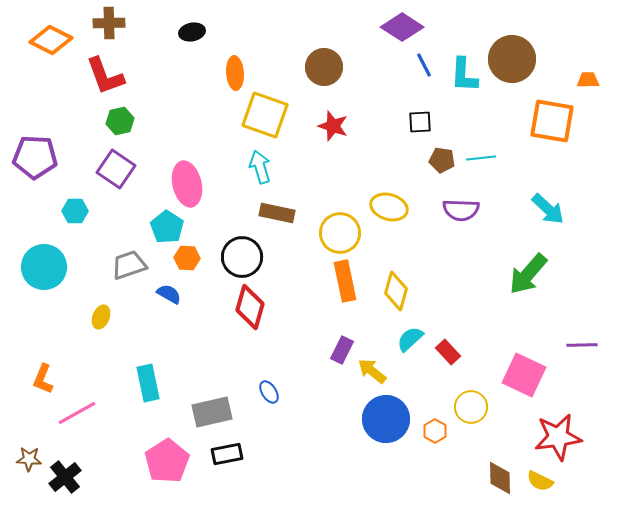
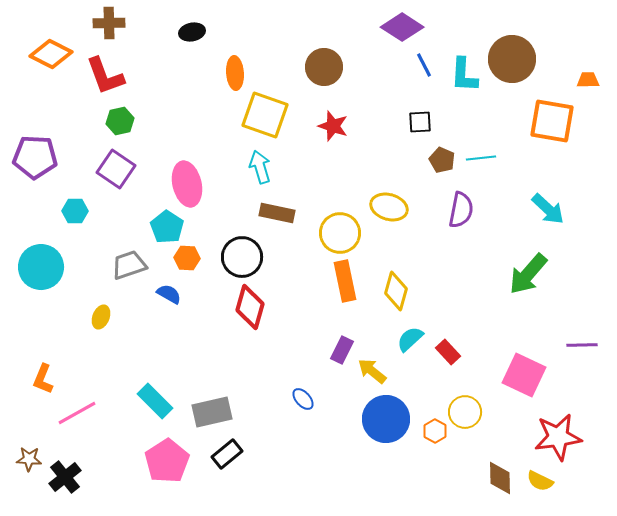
orange diamond at (51, 40): moved 14 px down
brown pentagon at (442, 160): rotated 15 degrees clockwise
purple semicircle at (461, 210): rotated 81 degrees counterclockwise
cyan circle at (44, 267): moved 3 px left
cyan rectangle at (148, 383): moved 7 px right, 18 px down; rotated 33 degrees counterclockwise
blue ellipse at (269, 392): moved 34 px right, 7 px down; rotated 10 degrees counterclockwise
yellow circle at (471, 407): moved 6 px left, 5 px down
black rectangle at (227, 454): rotated 28 degrees counterclockwise
